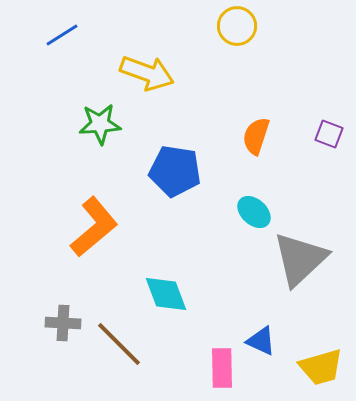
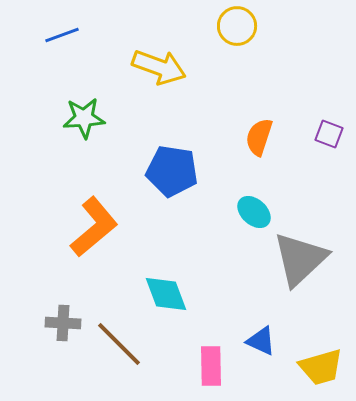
blue line: rotated 12 degrees clockwise
yellow arrow: moved 12 px right, 6 px up
green star: moved 16 px left, 6 px up
orange semicircle: moved 3 px right, 1 px down
blue pentagon: moved 3 px left
pink rectangle: moved 11 px left, 2 px up
